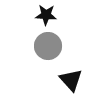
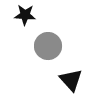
black star: moved 21 px left
